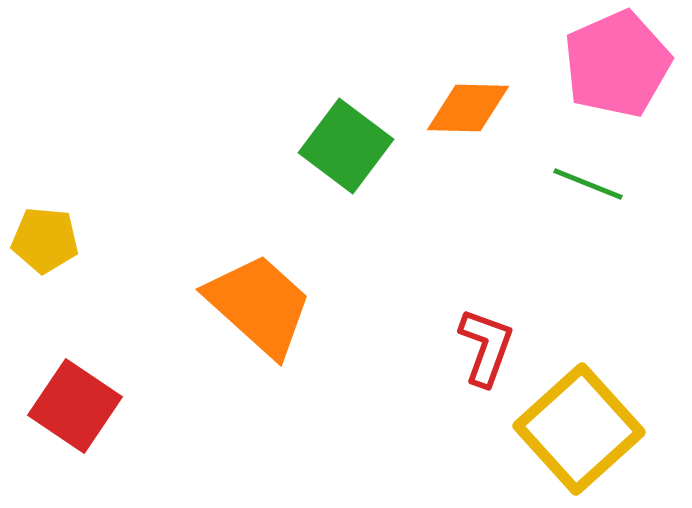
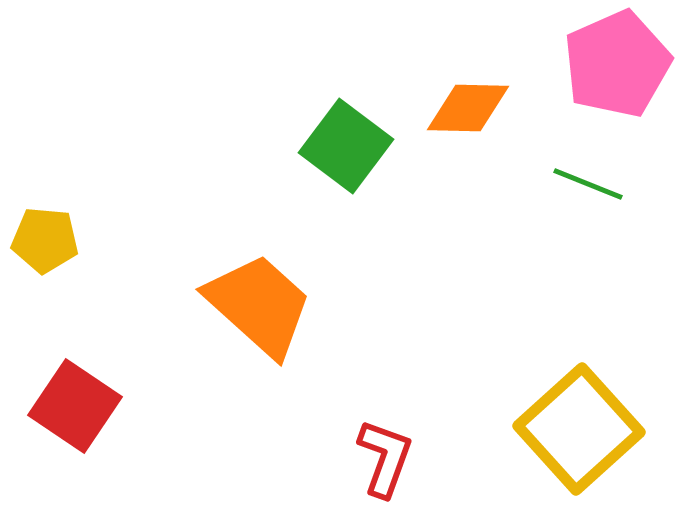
red L-shape: moved 101 px left, 111 px down
